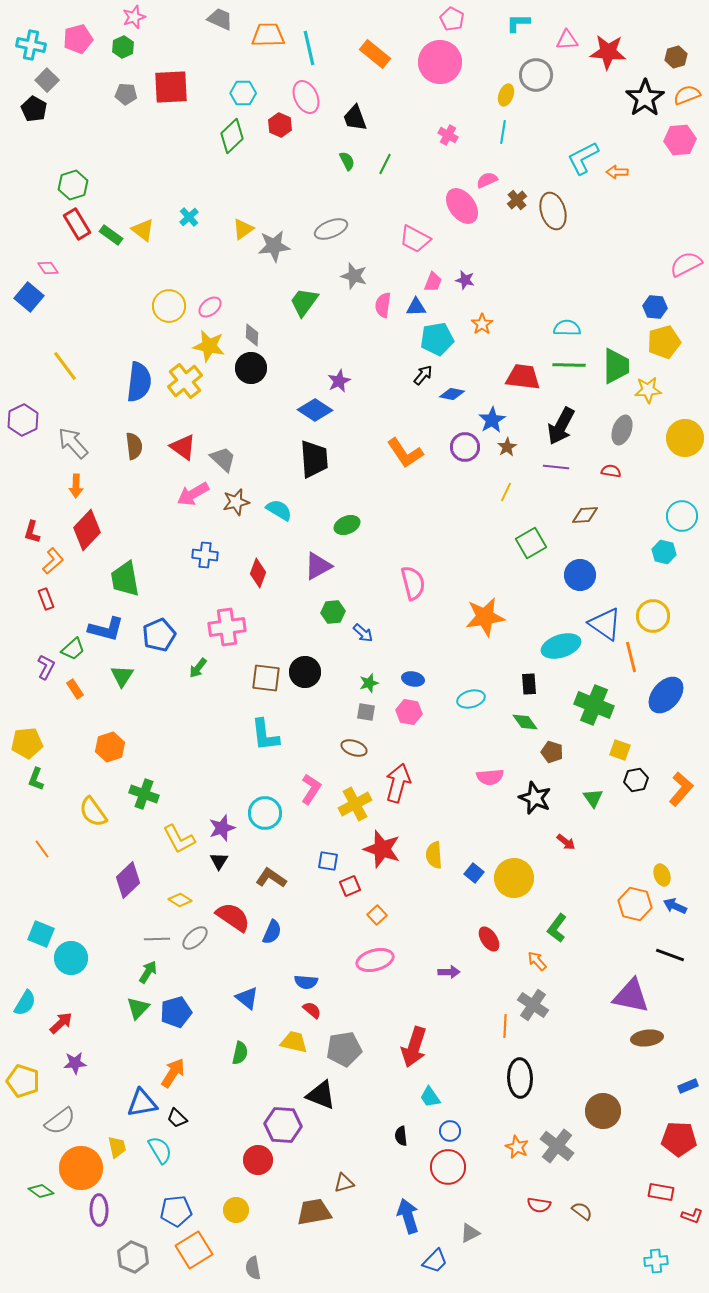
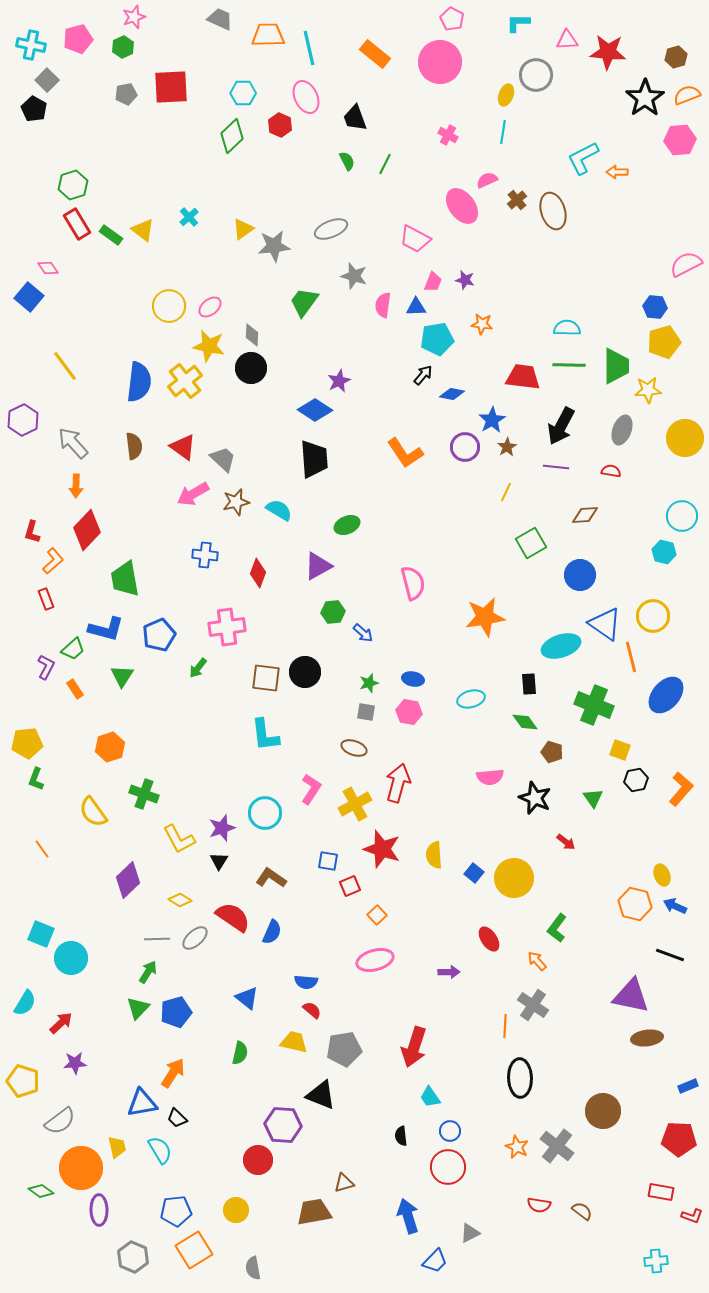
gray pentagon at (126, 94): rotated 15 degrees counterclockwise
orange star at (482, 324): rotated 30 degrees counterclockwise
